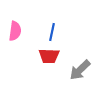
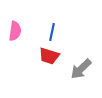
red trapezoid: rotated 15 degrees clockwise
gray arrow: moved 1 px right, 1 px up
